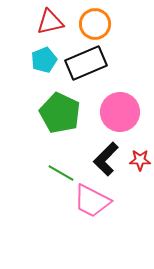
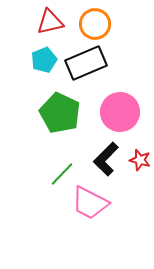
red star: rotated 15 degrees clockwise
green line: moved 1 px right, 1 px down; rotated 76 degrees counterclockwise
pink trapezoid: moved 2 px left, 2 px down
